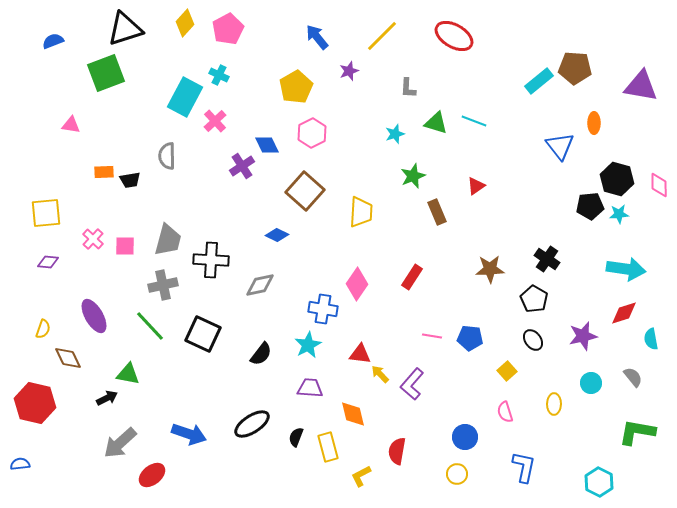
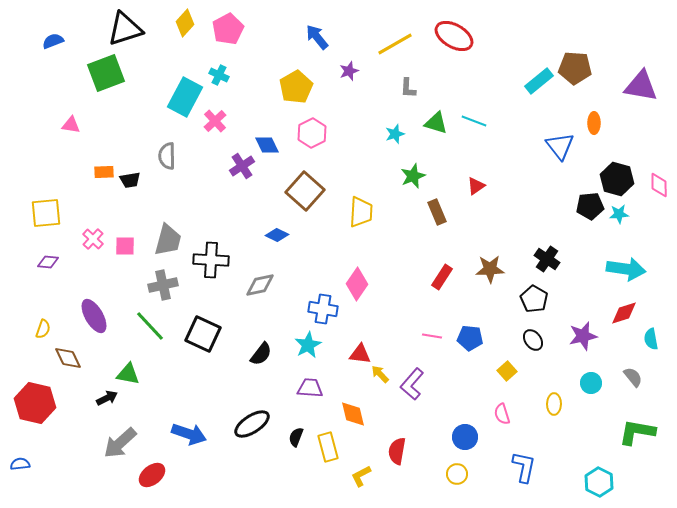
yellow line at (382, 36): moved 13 px right, 8 px down; rotated 15 degrees clockwise
red rectangle at (412, 277): moved 30 px right
pink semicircle at (505, 412): moved 3 px left, 2 px down
